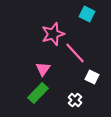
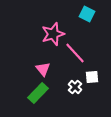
pink triangle: rotated 14 degrees counterclockwise
white square: rotated 32 degrees counterclockwise
white cross: moved 13 px up
